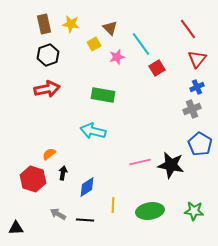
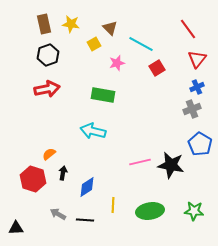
cyan line: rotated 25 degrees counterclockwise
pink star: moved 6 px down
